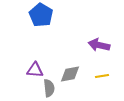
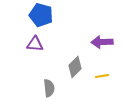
blue pentagon: rotated 15 degrees counterclockwise
purple arrow: moved 3 px right, 3 px up; rotated 15 degrees counterclockwise
purple triangle: moved 26 px up
gray diamond: moved 5 px right, 7 px up; rotated 35 degrees counterclockwise
